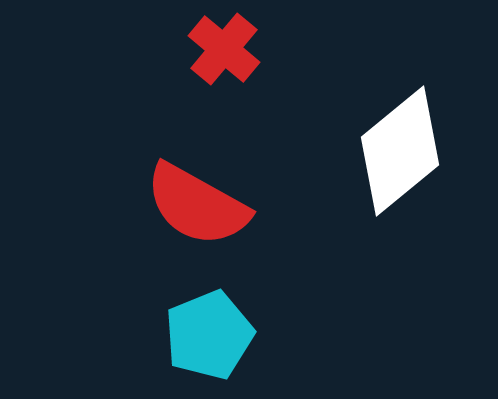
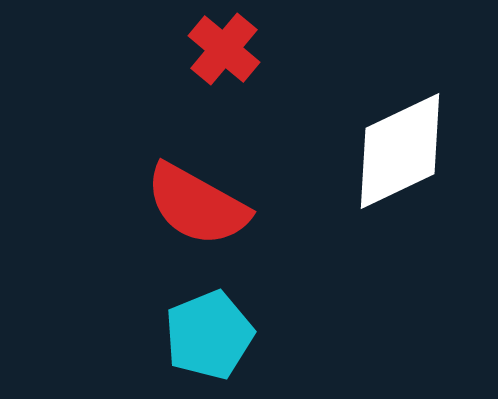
white diamond: rotated 14 degrees clockwise
